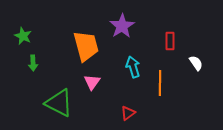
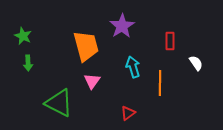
green arrow: moved 5 px left
pink triangle: moved 1 px up
